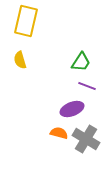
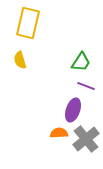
yellow rectangle: moved 2 px right, 2 px down
purple line: moved 1 px left
purple ellipse: moved 1 px right, 1 px down; rotated 50 degrees counterclockwise
orange semicircle: rotated 18 degrees counterclockwise
gray cross: rotated 20 degrees clockwise
